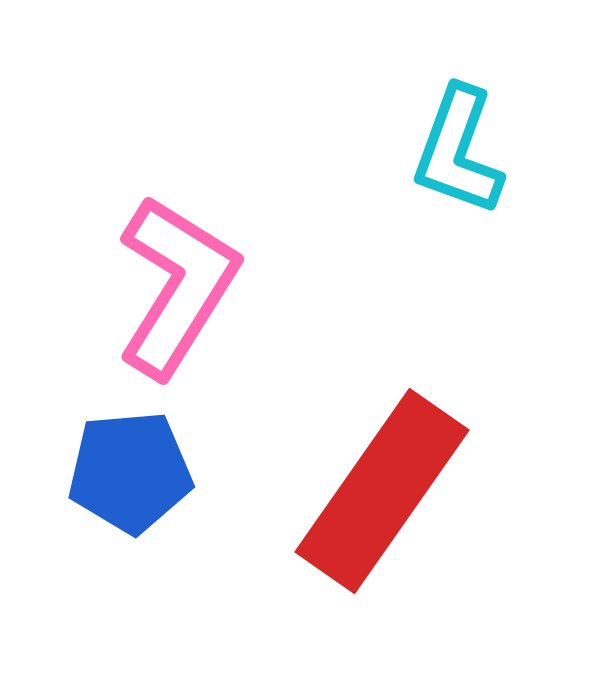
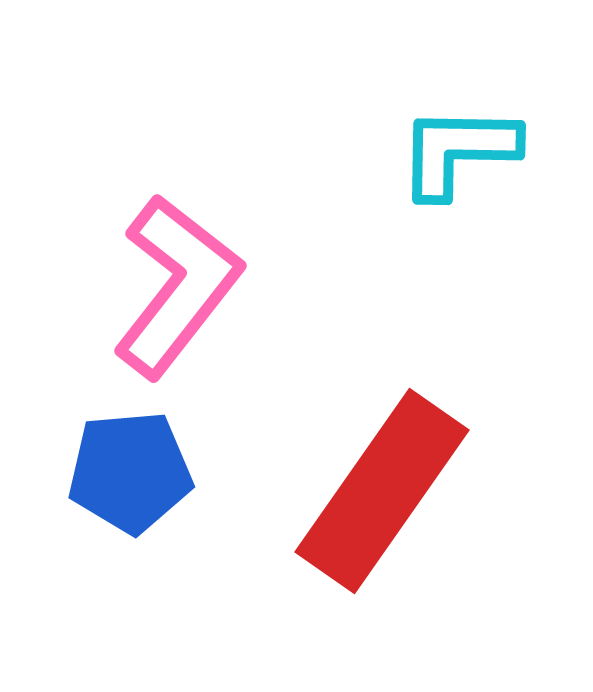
cyan L-shape: rotated 71 degrees clockwise
pink L-shape: rotated 6 degrees clockwise
